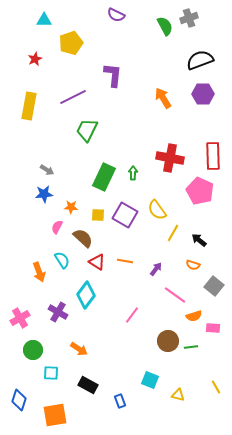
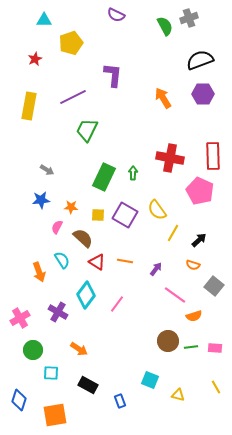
blue star at (44, 194): moved 3 px left, 6 px down
black arrow at (199, 240): rotated 98 degrees clockwise
pink line at (132, 315): moved 15 px left, 11 px up
pink rectangle at (213, 328): moved 2 px right, 20 px down
